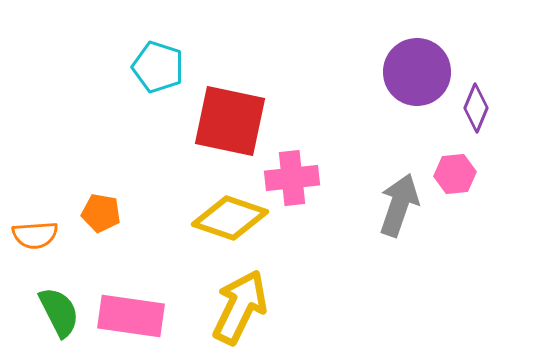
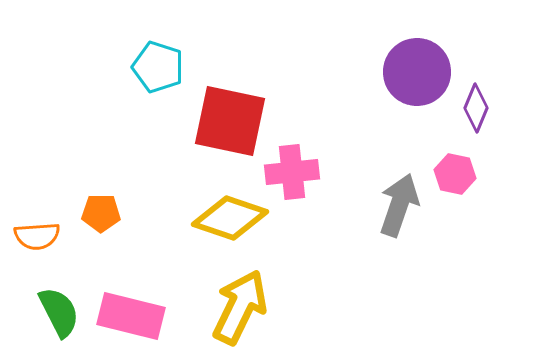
pink hexagon: rotated 18 degrees clockwise
pink cross: moved 6 px up
orange pentagon: rotated 9 degrees counterclockwise
orange semicircle: moved 2 px right, 1 px down
pink rectangle: rotated 6 degrees clockwise
